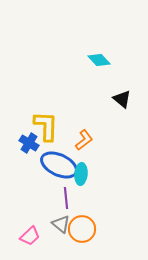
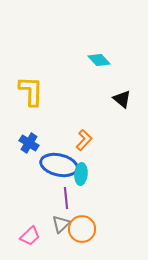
yellow L-shape: moved 15 px left, 35 px up
orange L-shape: rotated 10 degrees counterclockwise
blue ellipse: rotated 12 degrees counterclockwise
gray triangle: rotated 36 degrees clockwise
